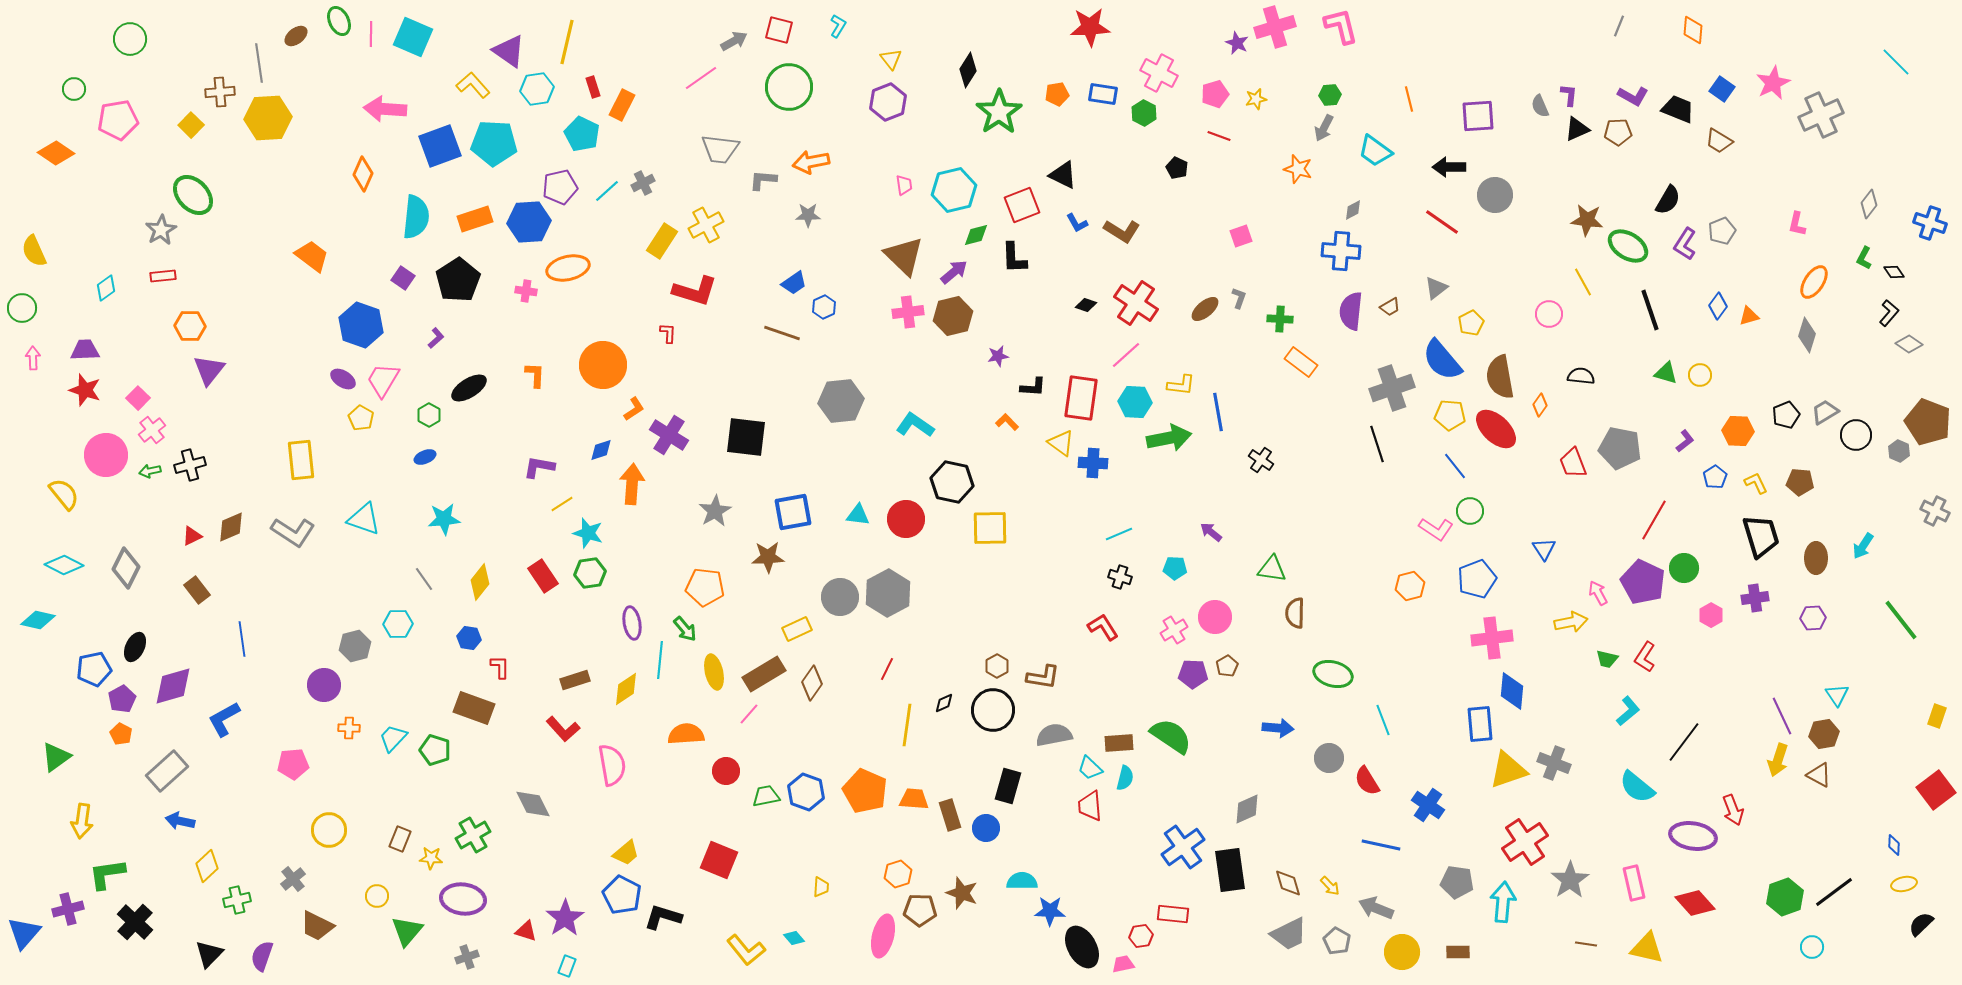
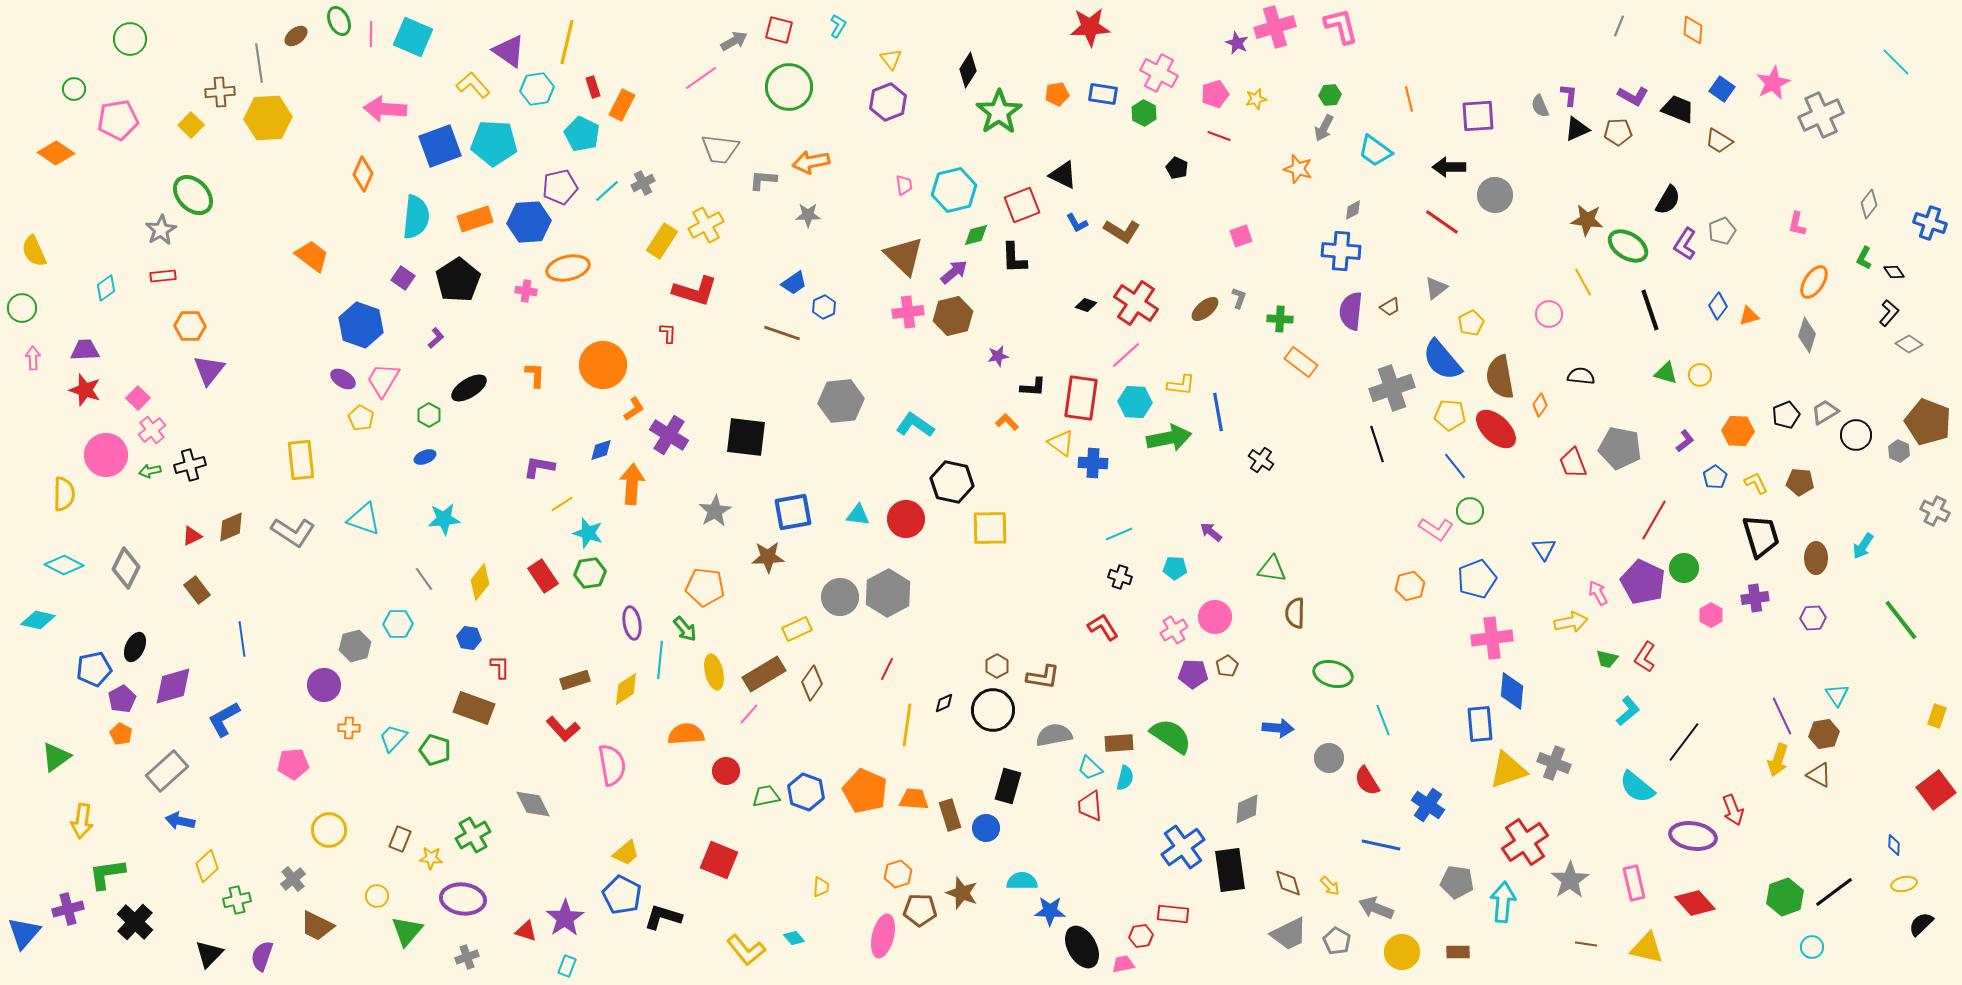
yellow semicircle at (64, 494): rotated 40 degrees clockwise
